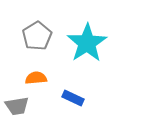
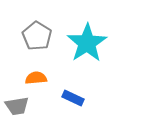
gray pentagon: rotated 8 degrees counterclockwise
